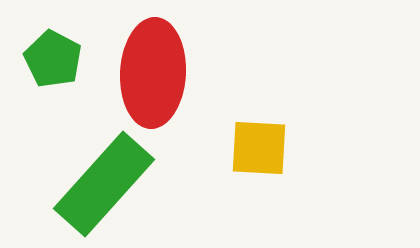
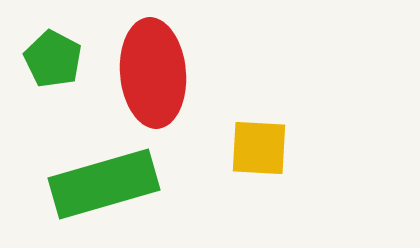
red ellipse: rotated 8 degrees counterclockwise
green rectangle: rotated 32 degrees clockwise
